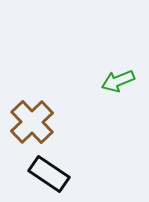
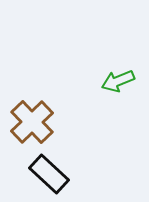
black rectangle: rotated 9 degrees clockwise
